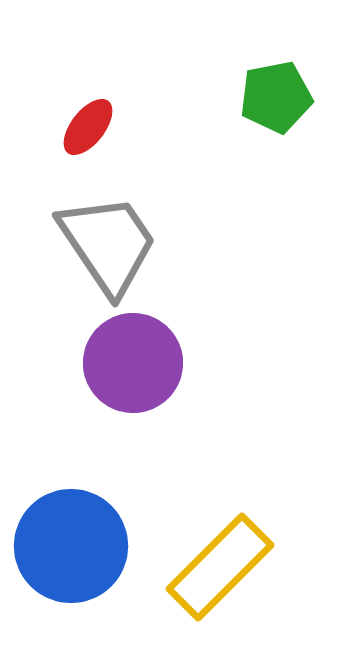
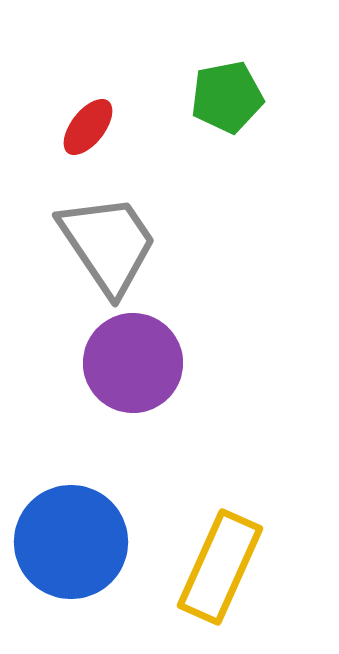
green pentagon: moved 49 px left
blue circle: moved 4 px up
yellow rectangle: rotated 21 degrees counterclockwise
